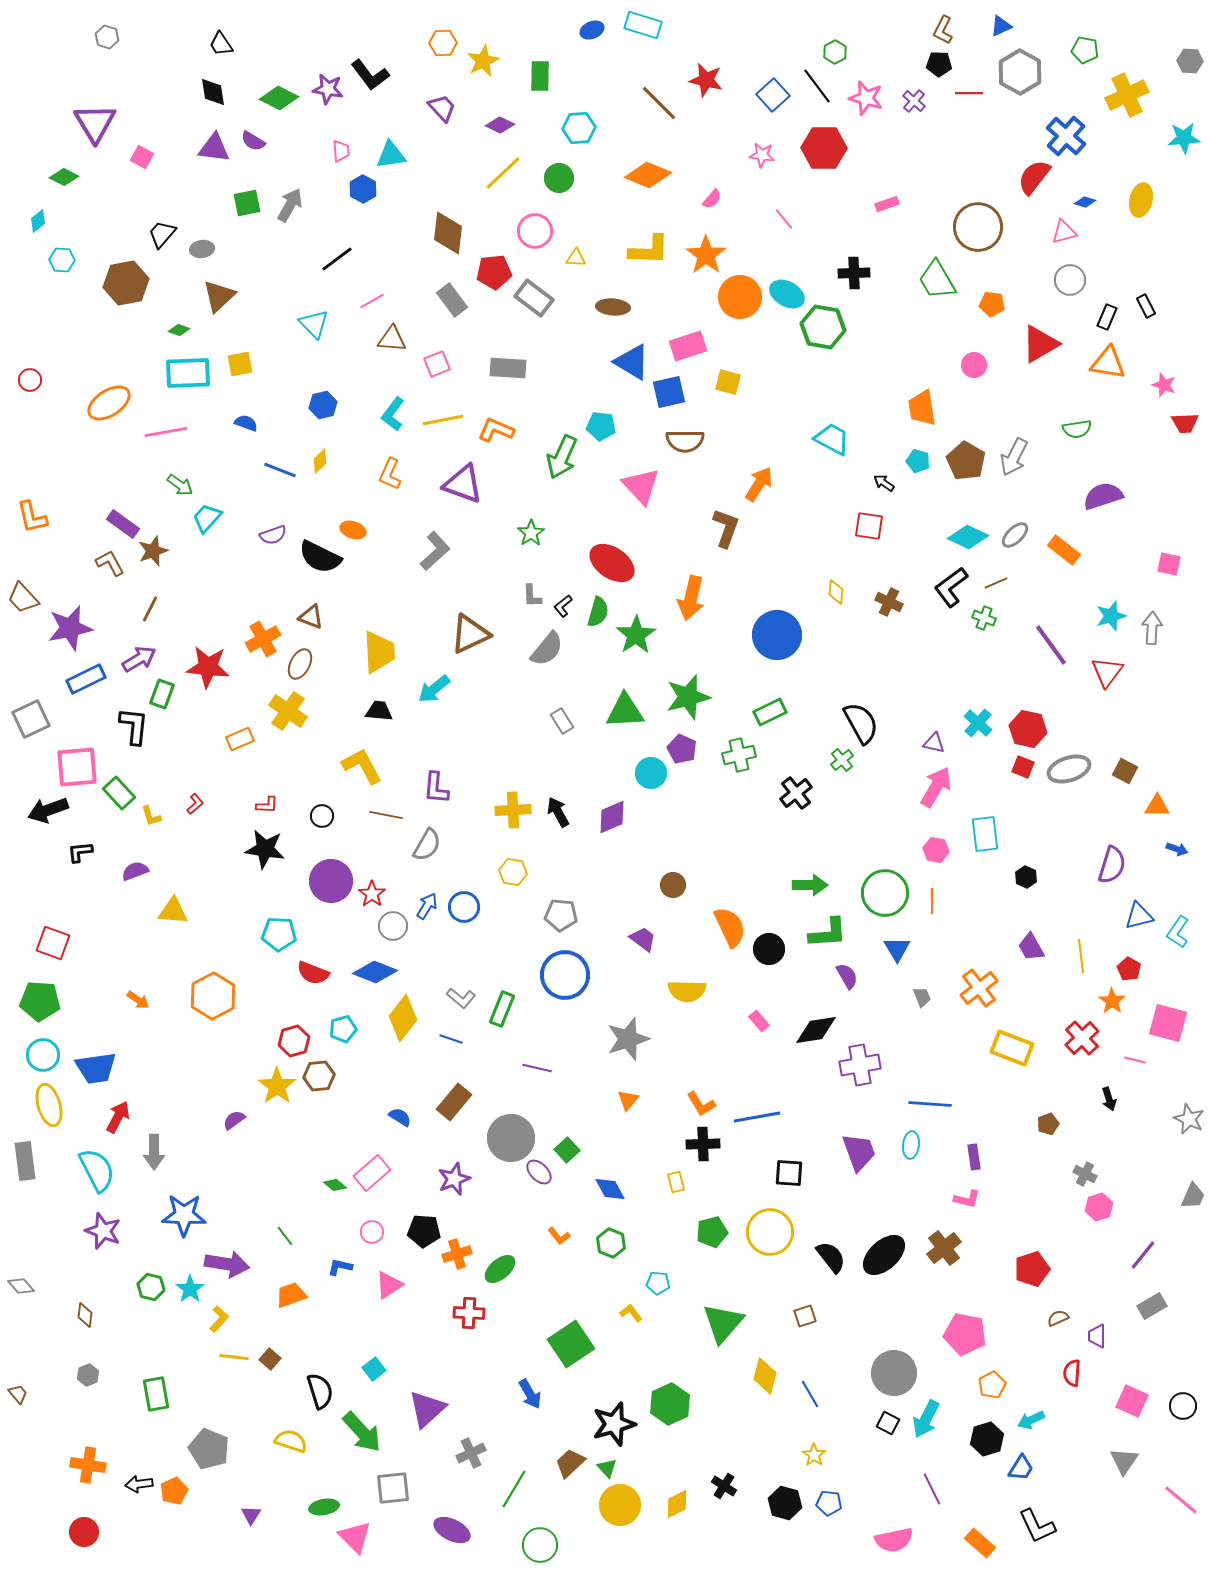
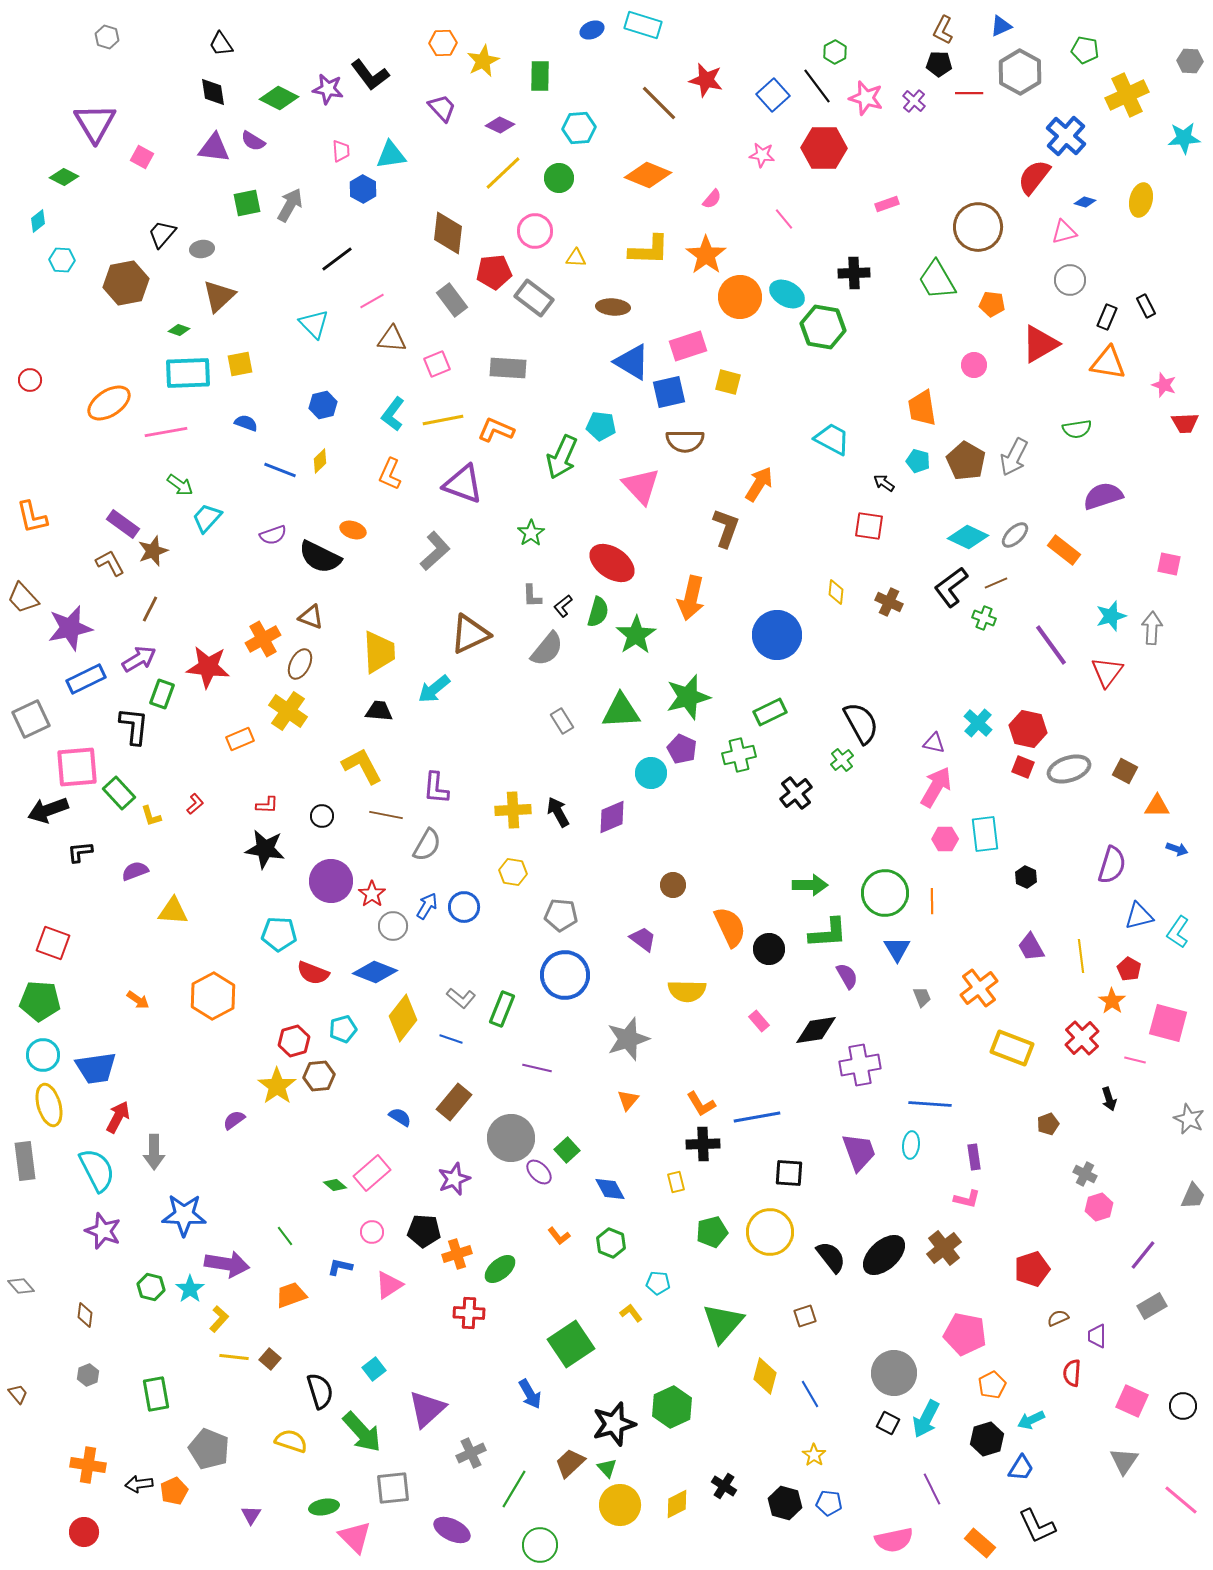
green triangle at (625, 711): moved 4 px left
pink hexagon at (936, 850): moved 9 px right, 11 px up; rotated 10 degrees counterclockwise
green hexagon at (670, 1404): moved 2 px right, 3 px down
